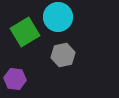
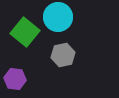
green square: rotated 20 degrees counterclockwise
